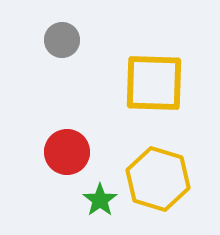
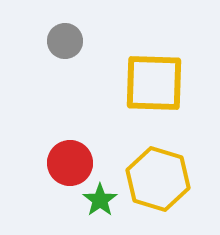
gray circle: moved 3 px right, 1 px down
red circle: moved 3 px right, 11 px down
